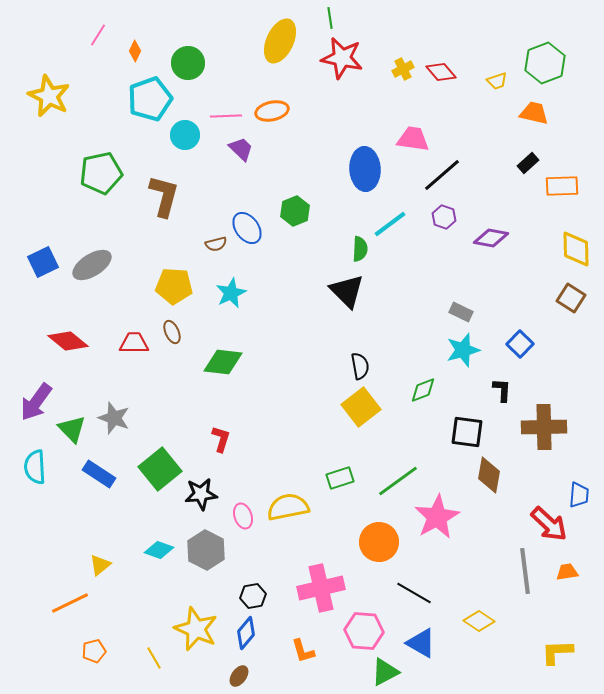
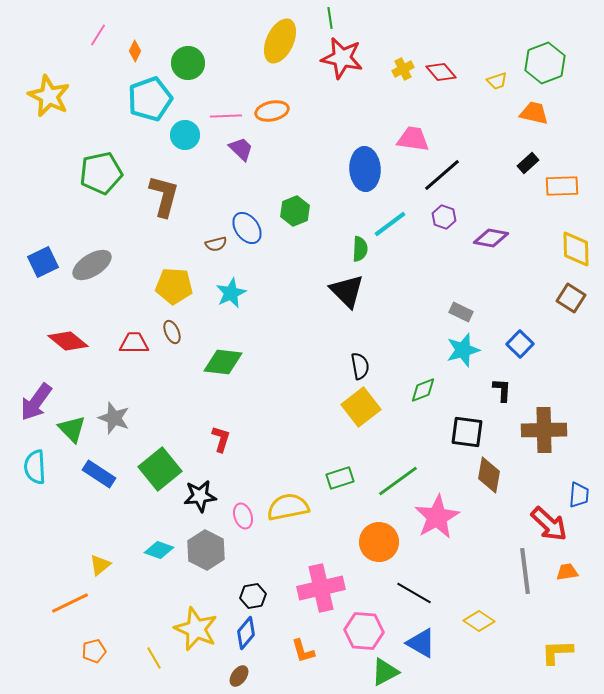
brown cross at (544, 427): moved 3 px down
black star at (201, 494): moved 1 px left, 2 px down
